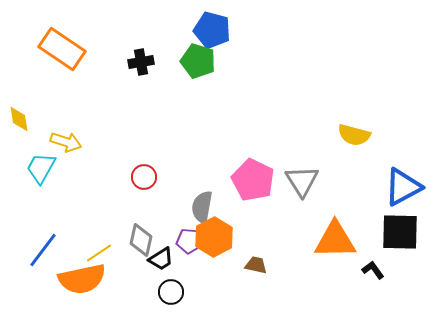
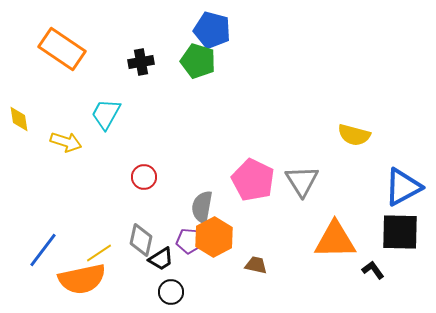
cyan trapezoid: moved 65 px right, 54 px up
